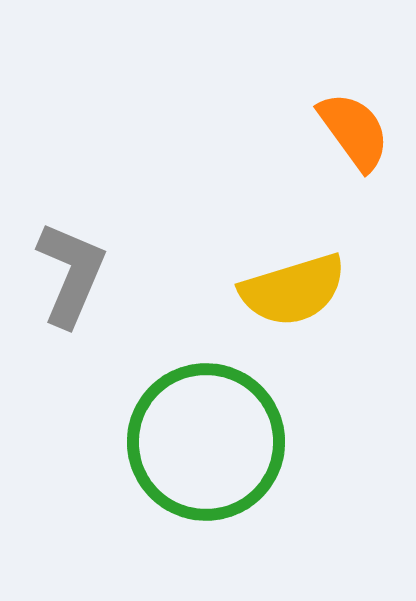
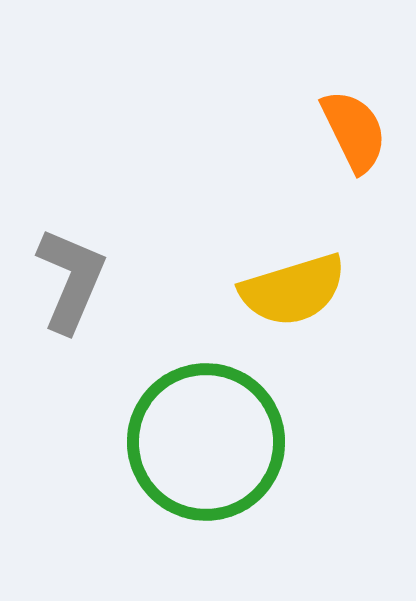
orange semicircle: rotated 10 degrees clockwise
gray L-shape: moved 6 px down
